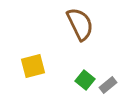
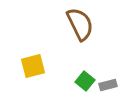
green square: moved 1 px down
gray rectangle: rotated 24 degrees clockwise
